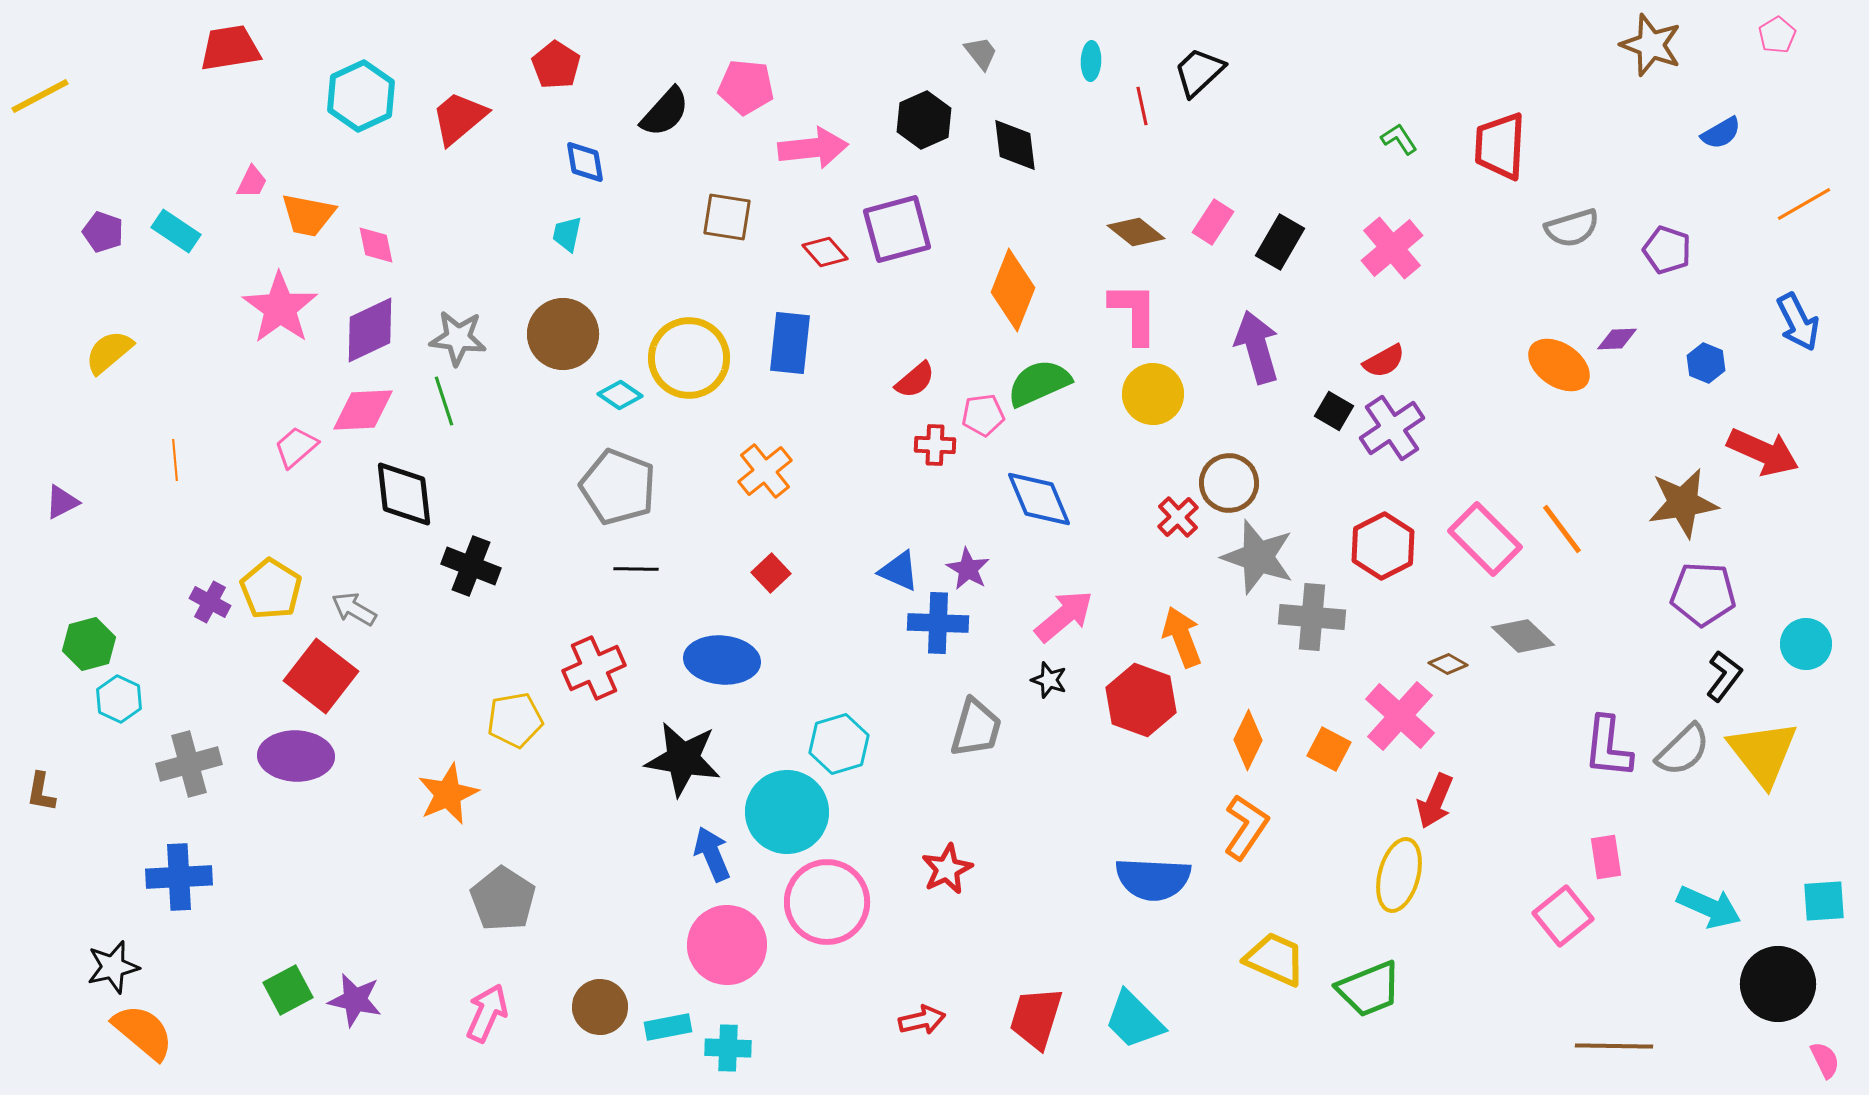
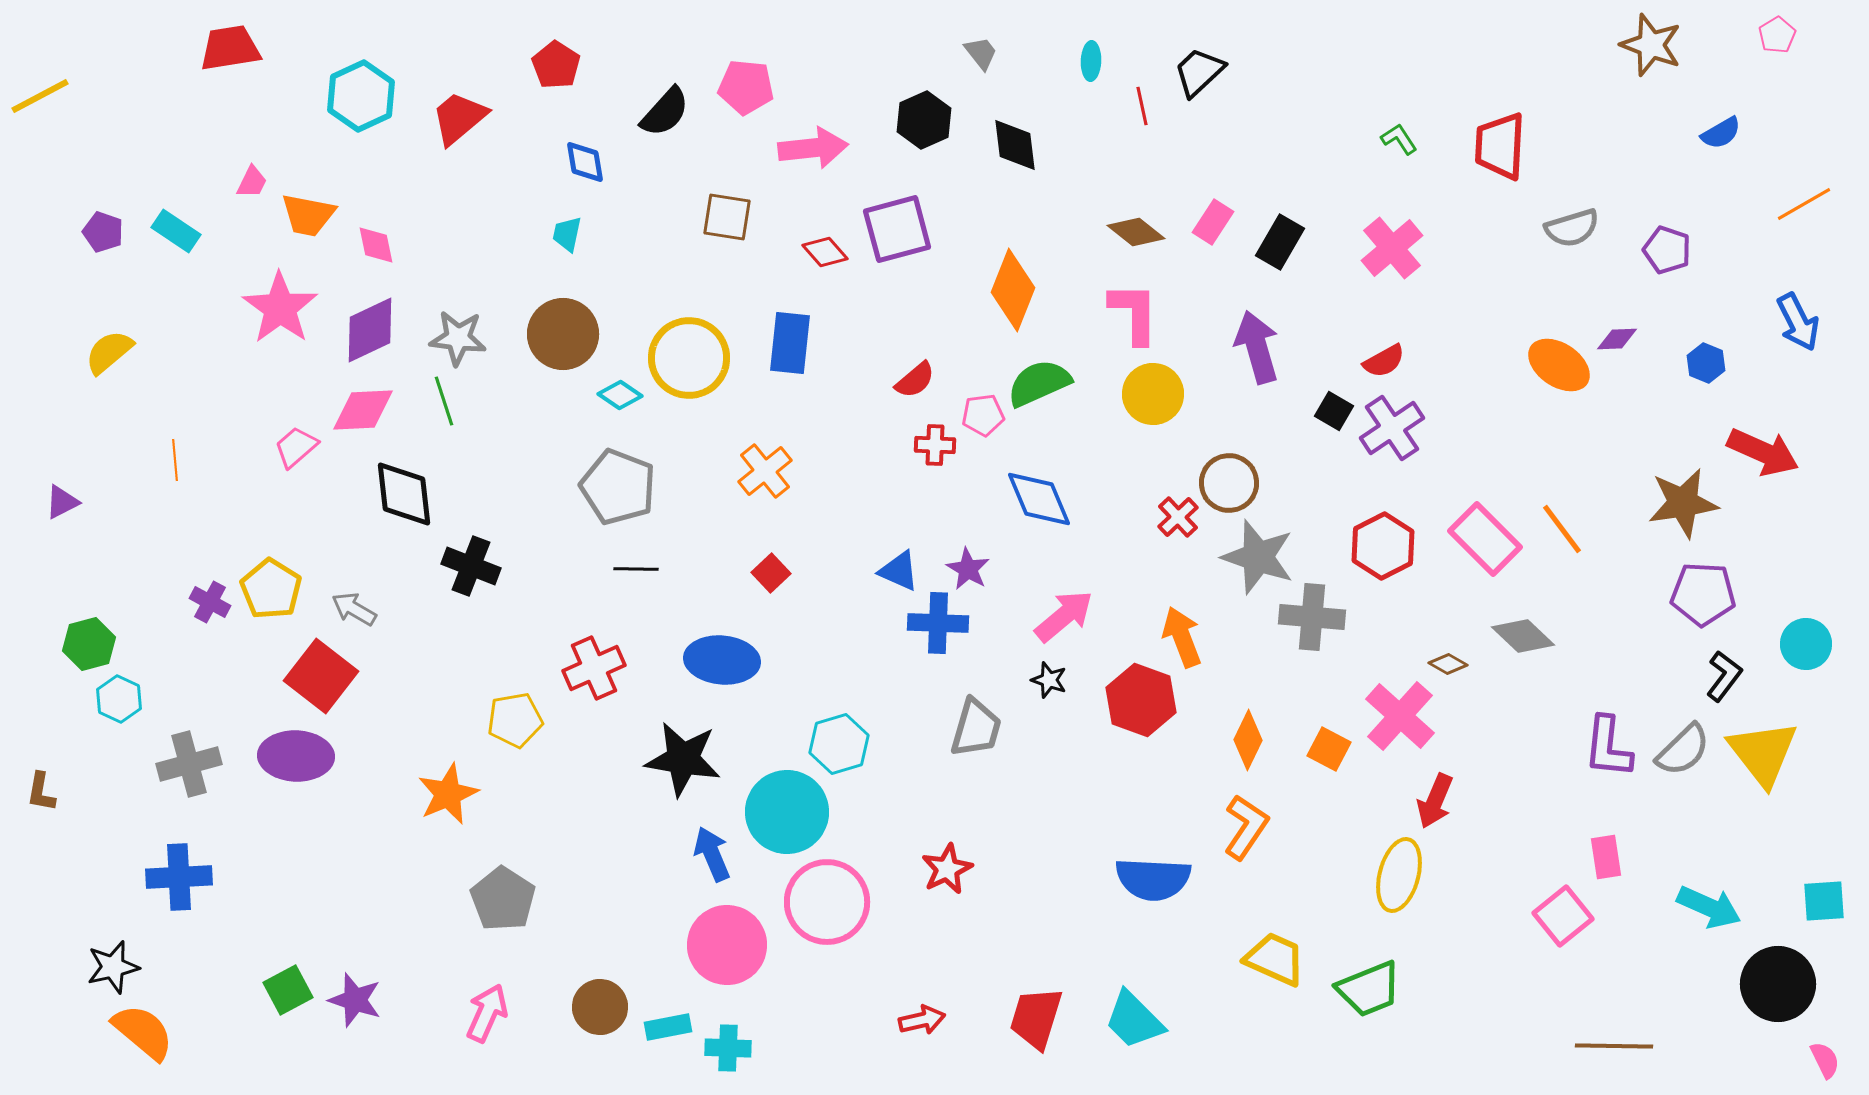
purple star at (355, 1000): rotated 6 degrees clockwise
